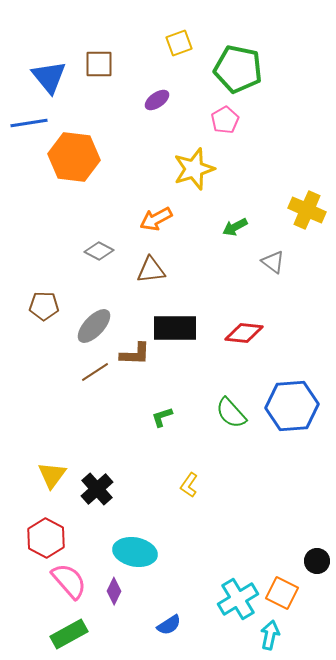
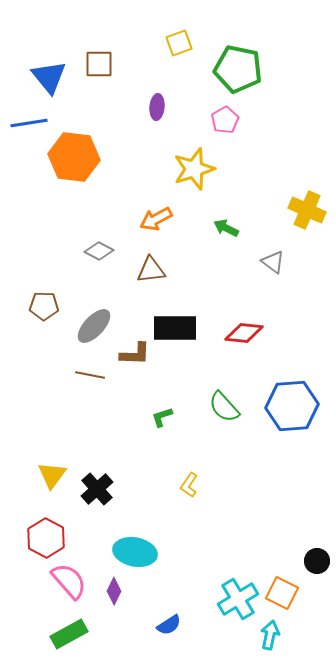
purple ellipse: moved 7 px down; rotated 50 degrees counterclockwise
green arrow: moved 9 px left, 1 px down; rotated 55 degrees clockwise
brown line: moved 5 px left, 3 px down; rotated 44 degrees clockwise
green semicircle: moved 7 px left, 6 px up
